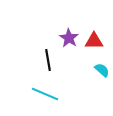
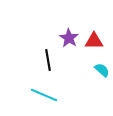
cyan line: moved 1 px left, 1 px down
